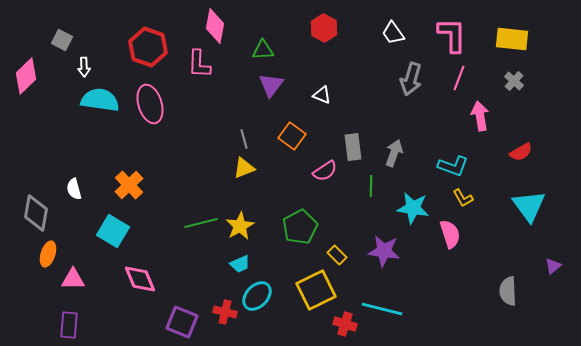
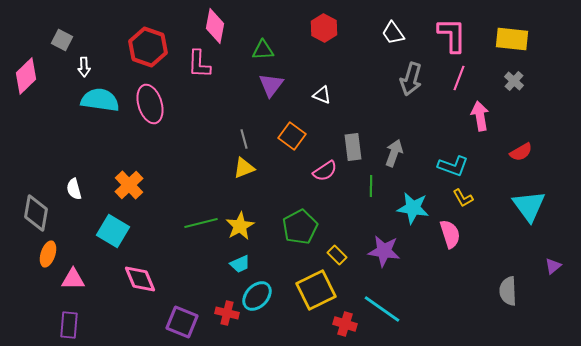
cyan line at (382, 309): rotated 21 degrees clockwise
red cross at (225, 312): moved 2 px right, 1 px down
